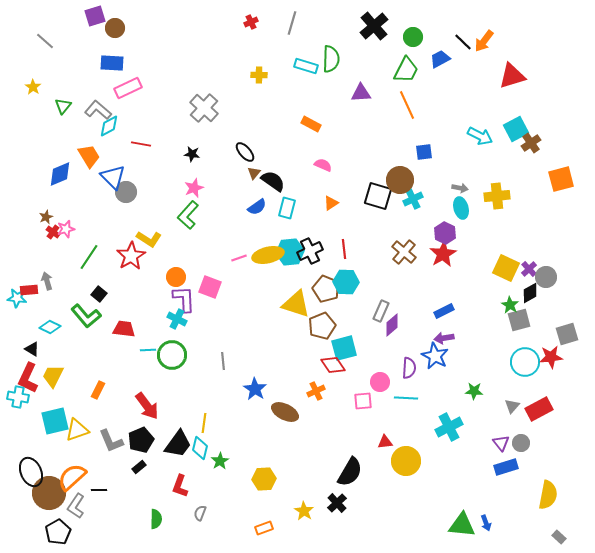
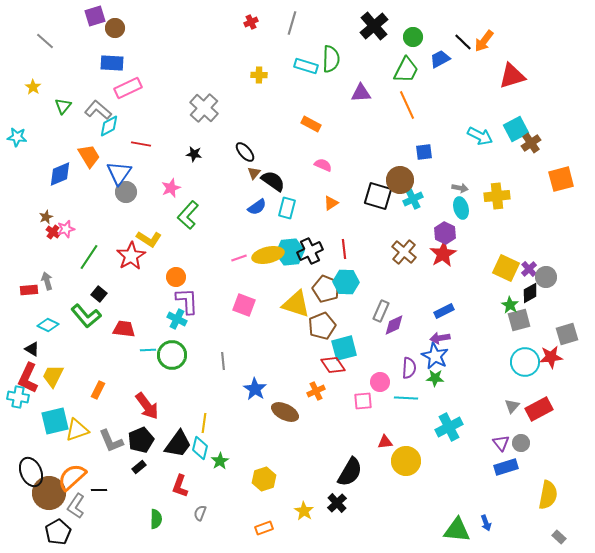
black star at (192, 154): moved 2 px right
blue triangle at (113, 177): moved 6 px right, 4 px up; rotated 20 degrees clockwise
pink star at (194, 188): moved 23 px left
pink square at (210, 287): moved 34 px right, 18 px down
cyan star at (17, 298): moved 161 px up
purple L-shape at (184, 299): moved 3 px right, 2 px down
purple diamond at (392, 325): moved 2 px right; rotated 15 degrees clockwise
cyan diamond at (50, 327): moved 2 px left, 2 px up
purple arrow at (444, 338): moved 4 px left
green star at (474, 391): moved 39 px left, 13 px up
yellow hexagon at (264, 479): rotated 15 degrees counterclockwise
green triangle at (462, 525): moved 5 px left, 5 px down
